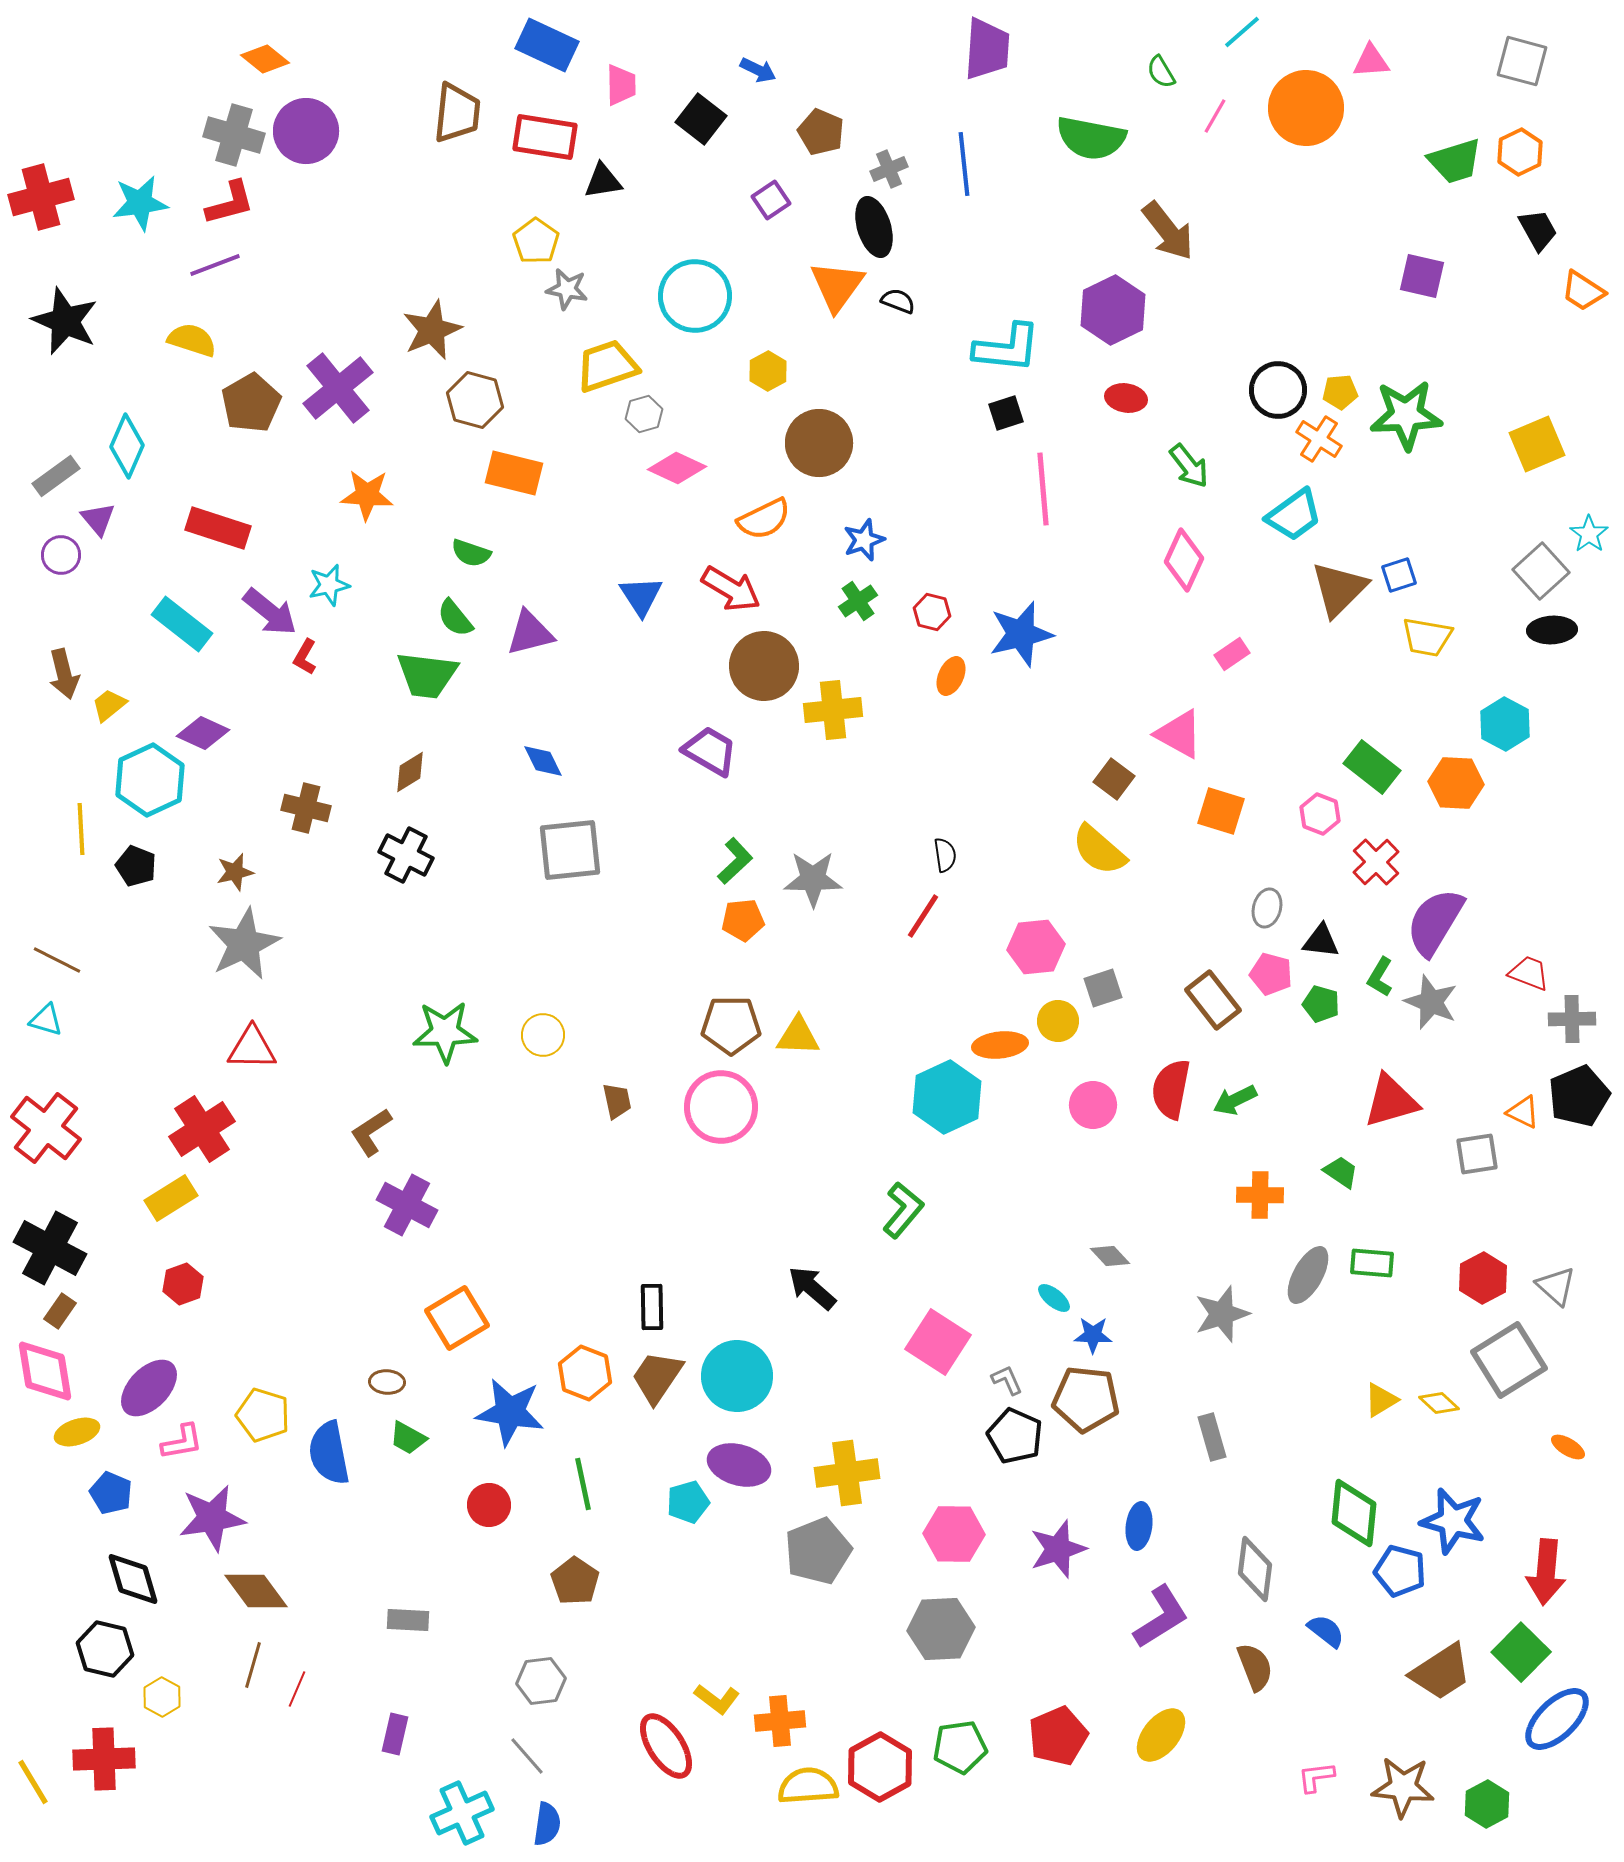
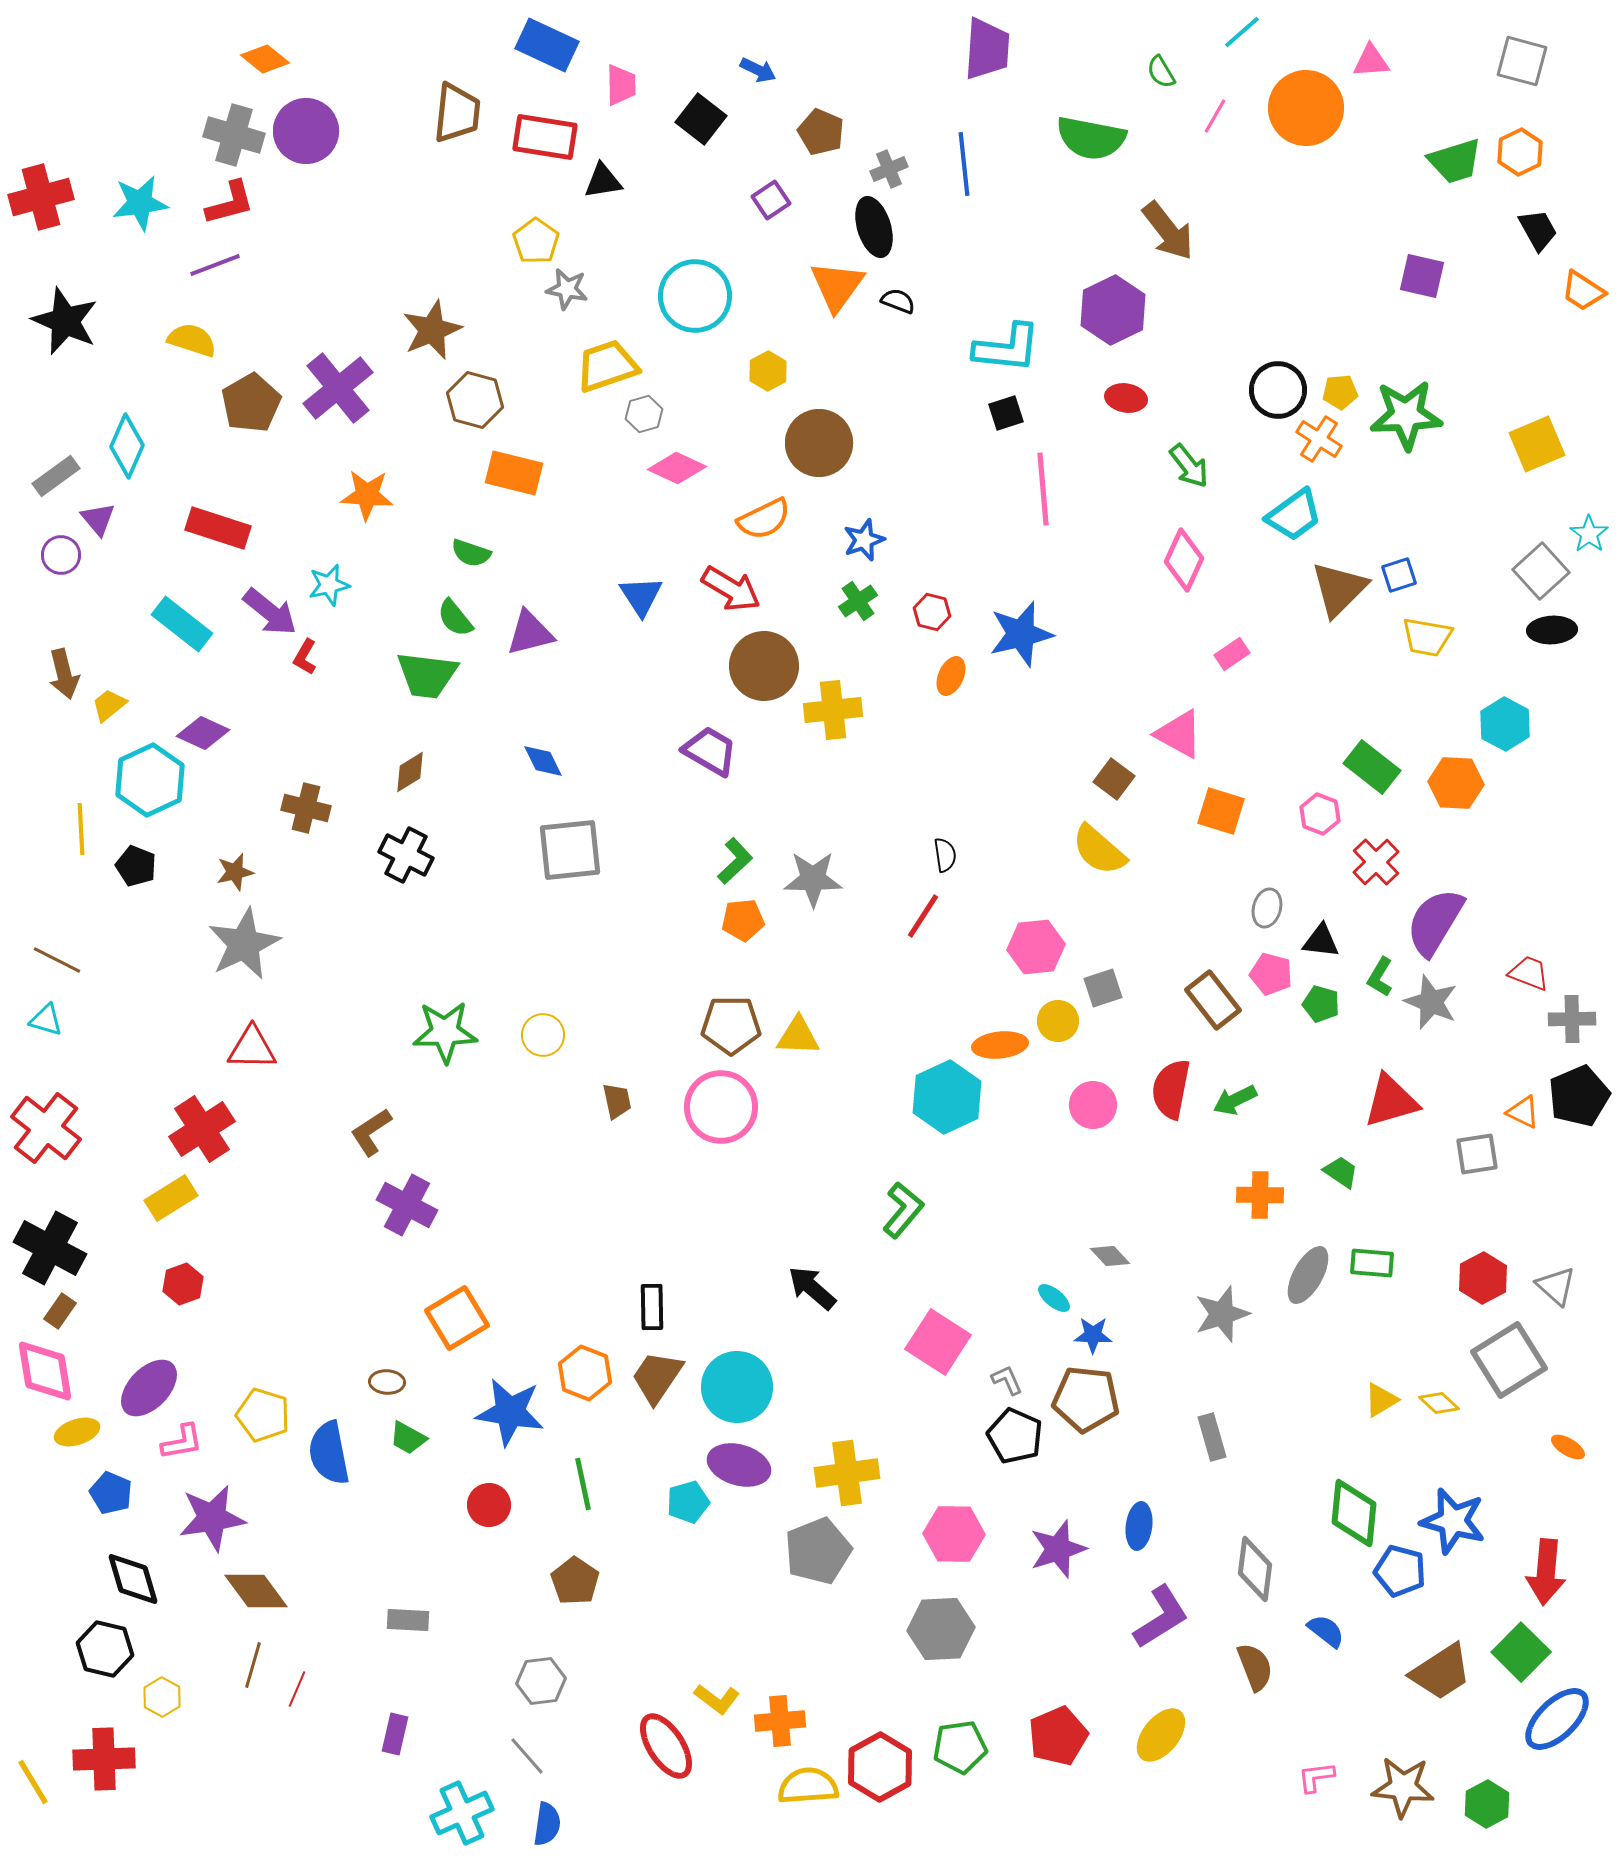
cyan circle at (737, 1376): moved 11 px down
